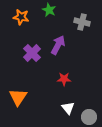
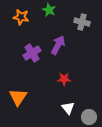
purple cross: rotated 12 degrees clockwise
